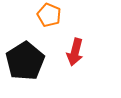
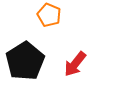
red arrow: moved 12 px down; rotated 24 degrees clockwise
